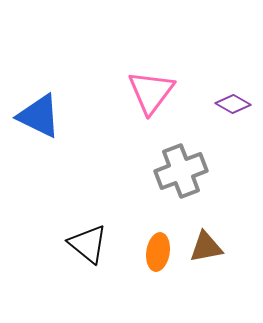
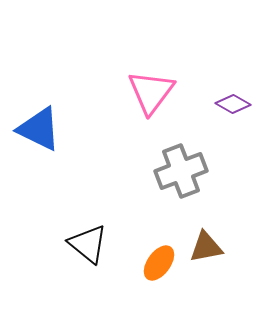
blue triangle: moved 13 px down
orange ellipse: moved 1 px right, 11 px down; rotated 27 degrees clockwise
